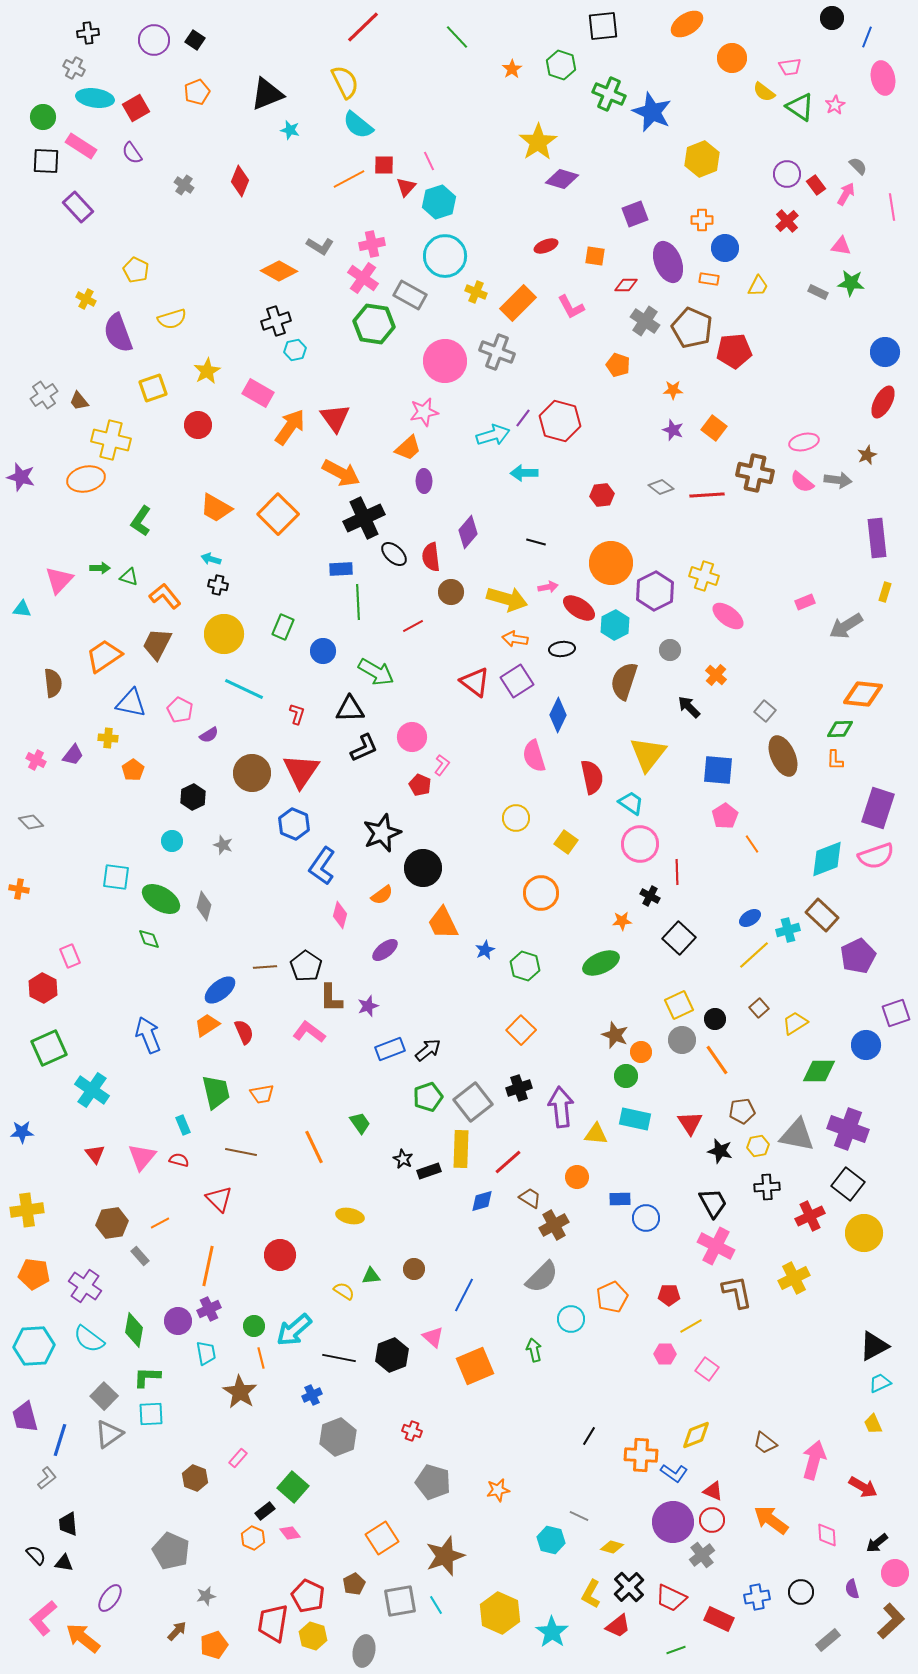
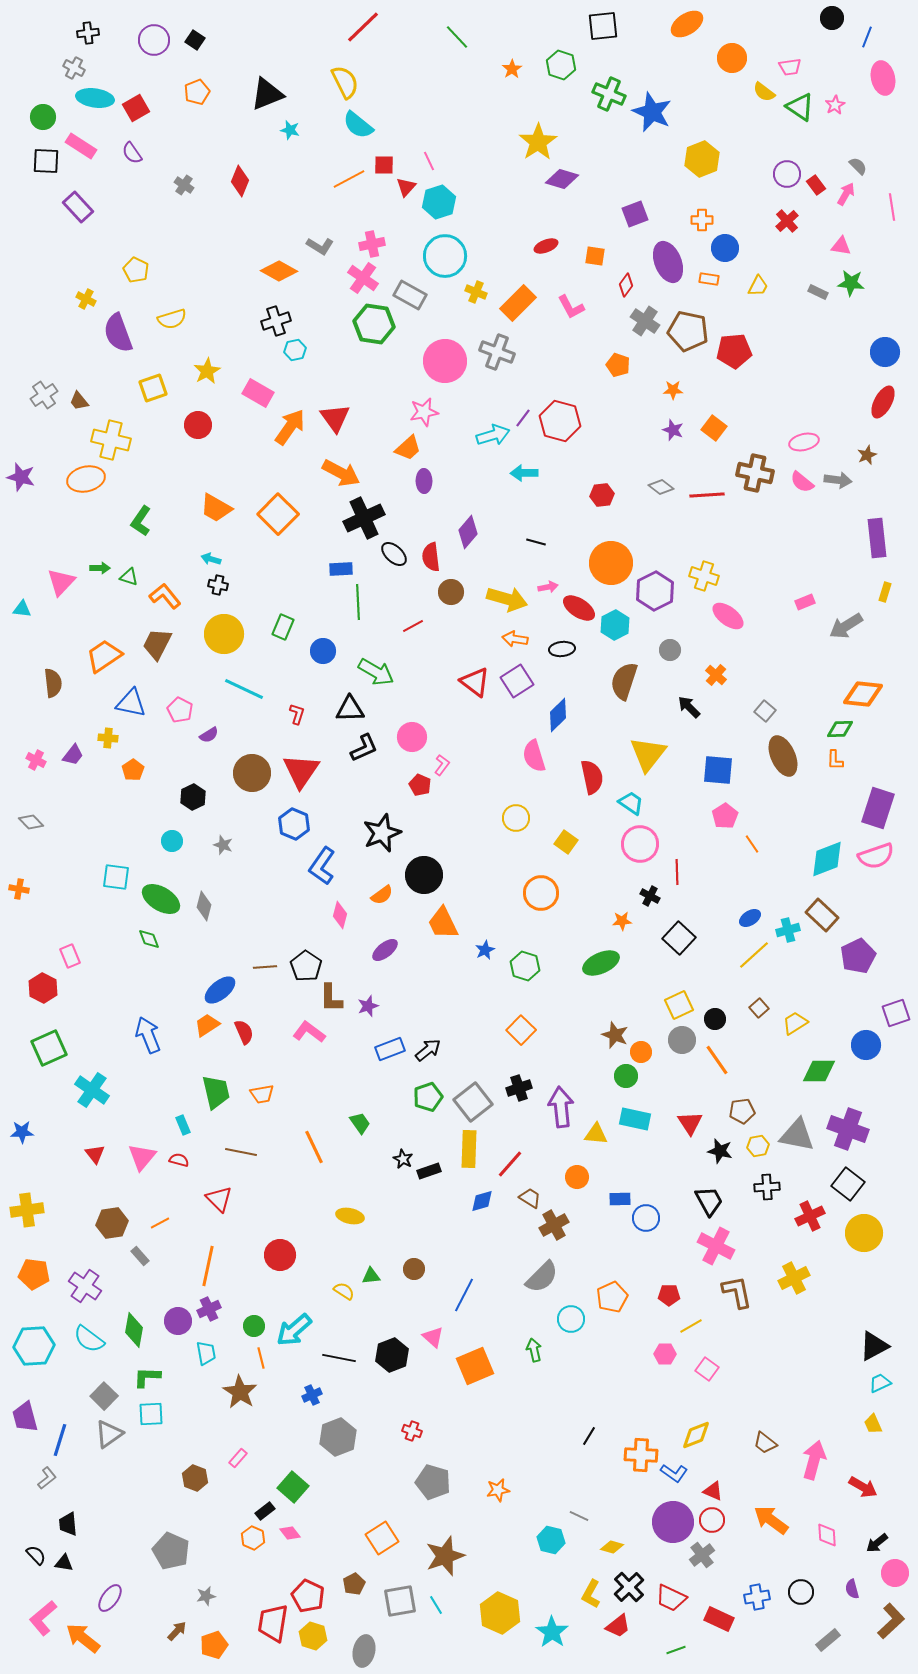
red diamond at (626, 285): rotated 55 degrees counterclockwise
brown pentagon at (692, 328): moved 4 px left, 3 px down; rotated 12 degrees counterclockwise
pink triangle at (59, 580): moved 2 px right, 2 px down
blue diamond at (558, 715): rotated 20 degrees clockwise
black circle at (423, 868): moved 1 px right, 7 px down
yellow rectangle at (461, 1149): moved 8 px right
red line at (508, 1162): moved 2 px right, 2 px down; rotated 8 degrees counterclockwise
black trapezoid at (713, 1203): moved 4 px left, 2 px up
